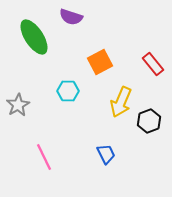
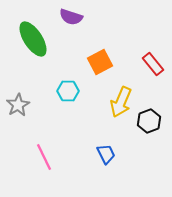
green ellipse: moved 1 px left, 2 px down
